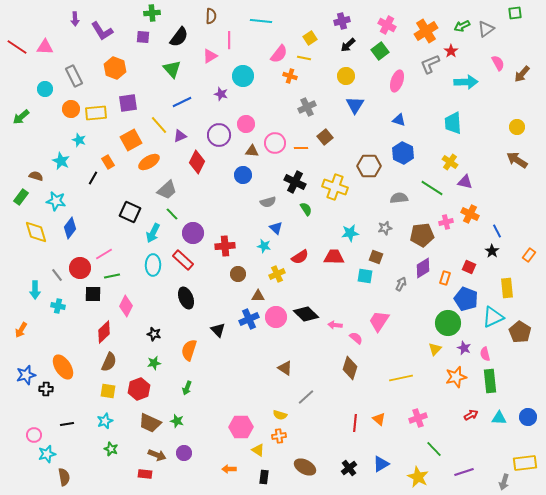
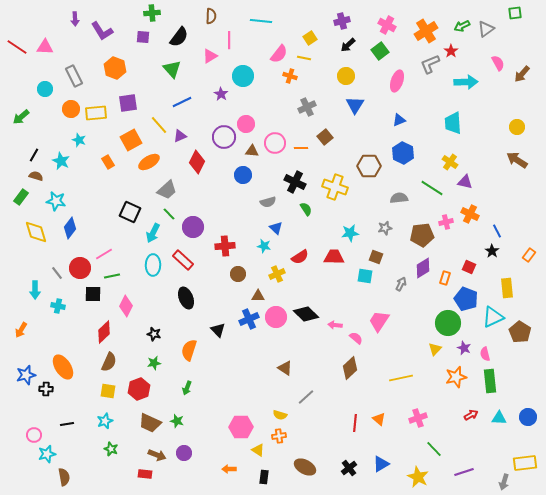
purple star at (221, 94): rotated 16 degrees clockwise
blue triangle at (399, 120): rotated 40 degrees counterclockwise
purple circle at (219, 135): moved 5 px right, 2 px down
black line at (93, 178): moved 59 px left, 23 px up
green line at (172, 214): moved 3 px left
purple circle at (193, 233): moved 6 px up
gray line at (57, 275): moved 2 px up
brown diamond at (350, 368): rotated 30 degrees clockwise
